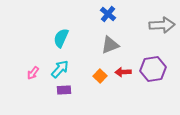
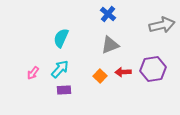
gray arrow: rotated 10 degrees counterclockwise
